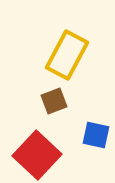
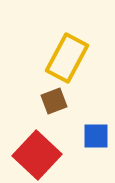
yellow rectangle: moved 3 px down
blue square: moved 1 px down; rotated 12 degrees counterclockwise
